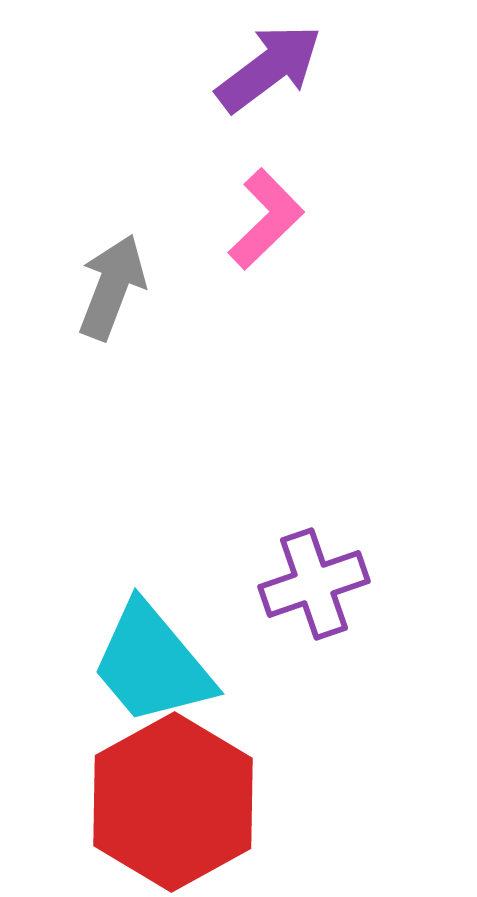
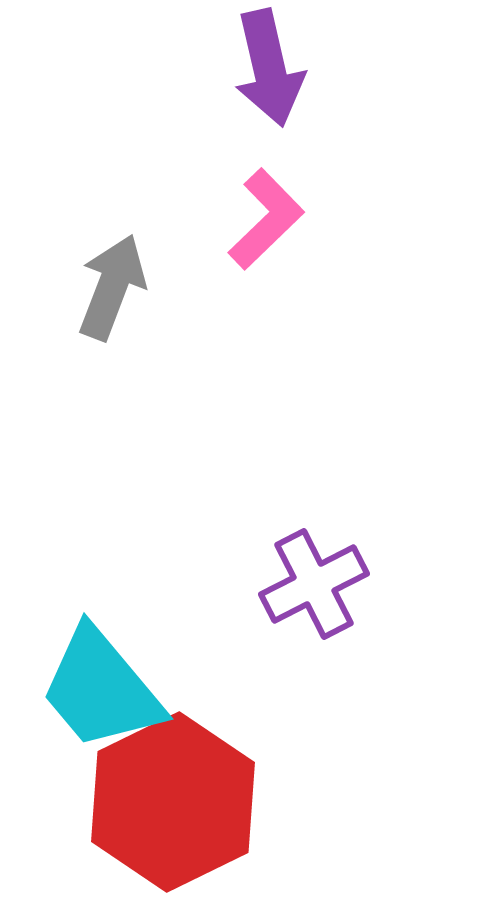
purple arrow: rotated 114 degrees clockwise
purple cross: rotated 8 degrees counterclockwise
cyan trapezoid: moved 51 px left, 25 px down
red hexagon: rotated 3 degrees clockwise
